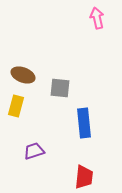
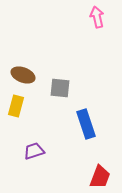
pink arrow: moved 1 px up
blue rectangle: moved 2 px right, 1 px down; rotated 12 degrees counterclockwise
red trapezoid: moved 16 px right; rotated 15 degrees clockwise
